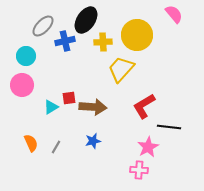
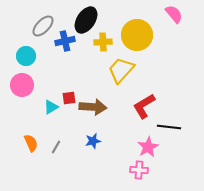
yellow trapezoid: moved 1 px down
